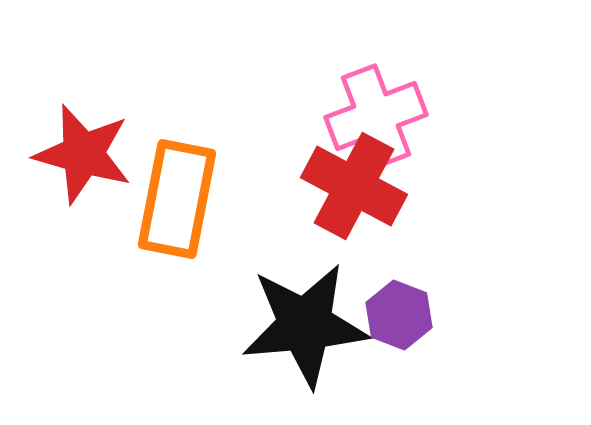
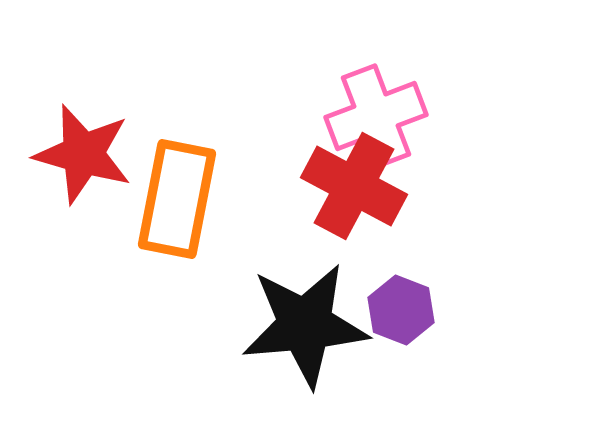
purple hexagon: moved 2 px right, 5 px up
